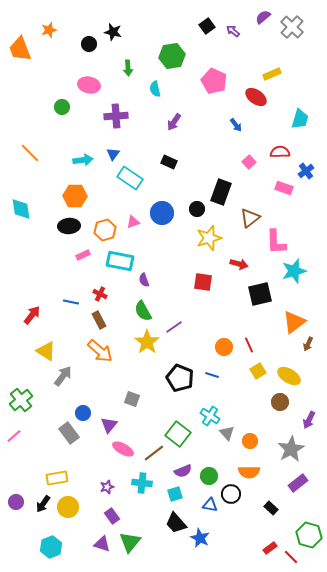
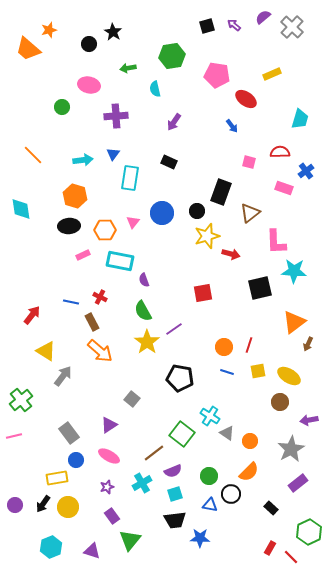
black square at (207, 26): rotated 21 degrees clockwise
purple arrow at (233, 31): moved 1 px right, 6 px up
black star at (113, 32): rotated 18 degrees clockwise
orange trapezoid at (20, 49): moved 8 px right; rotated 28 degrees counterclockwise
green arrow at (128, 68): rotated 84 degrees clockwise
pink pentagon at (214, 81): moved 3 px right, 6 px up; rotated 15 degrees counterclockwise
red ellipse at (256, 97): moved 10 px left, 2 px down
blue arrow at (236, 125): moved 4 px left, 1 px down
orange line at (30, 153): moved 3 px right, 2 px down
pink square at (249, 162): rotated 32 degrees counterclockwise
cyan rectangle at (130, 178): rotated 65 degrees clockwise
orange hexagon at (75, 196): rotated 15 degrees clockwise
black circle at (197, 209): moved 2 px down
brown triangle at (250, 218): moved 5 px up
pink triangle at (133, 222): rotated 32 degrees counterclockwise
orange hexagon at (105, 230): rotated 15 degrees clockwise
yellow star at (209, 238): moved 2 px left, 2 px up
red arrow at (239, 264): moved 8 px left, 10 px up
cyan star at (294, 271): rotated 20 degrees clockwise
red square at (203, 282): moved 11 px down; rotated 18 degrees counterclockwise
red cross at (100, 294): moved 3 px down
black square at (260, 294): moved 6 px up
brown rectangle at (99, 320): moved 7 px left, 2 px down
purple line at (174, 327): moved 2 px down
red line at (249, 345): rotated 42 degrees clockwise
yellow square at (258, 371): rotated 21 degrees clockwise
blue line at (212, 375): moved 15 px right, 3 px up
black pentagon at (180, 378): rotated 12 degrees counterclockwise
gray square at (132, 399): rotated 21 degrees clockwise
blue circle at (83, 413): moved 7 px left, 47 px down
purple arrow at (309, 420): rotated 54 degrees clockwise
purple triangle at (109, 425): rotated 18 degrees clockwise
gray triangle at (227, 433): rotated 14 degrees counterclockwise
green square at (178, 434): moved 4 px right
pink line at (14, 436): rotated 28 degrees clockwise
pink ellipse at (123, 449): moved 14 px left, 7 px down
purple semicircle at (183, 471): moved 10 px left
orange semicircle at (249, 472): rotated 45 degrees counterclockwise
cyan cross at (142, 483): rotated 36 degrees counterclockwise
purple circle at (16, 502): moved 1 px left, 3 px down
black trapezoid at (176, 523): moved 1 px left, 3 px up; rotated 55 degrees counterclockwise
green hexagon at (309, 535): moved 3 px up; rotated 20 degrees clockwise
blue star at (200, 538): rotated 24 degrees counterclockwise
green triangle at (130, 542): moved 2 px up
purple triangle at (102, 544): moved 10 px left, 7 px down
red rectangle at (270, 548): rotated 24 degrees counterclockwise
